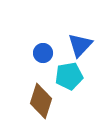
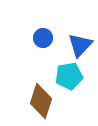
blue circle: moved 15 px up
